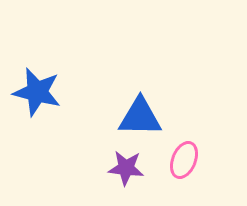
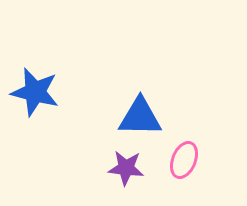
blue star: moved 2 px left
